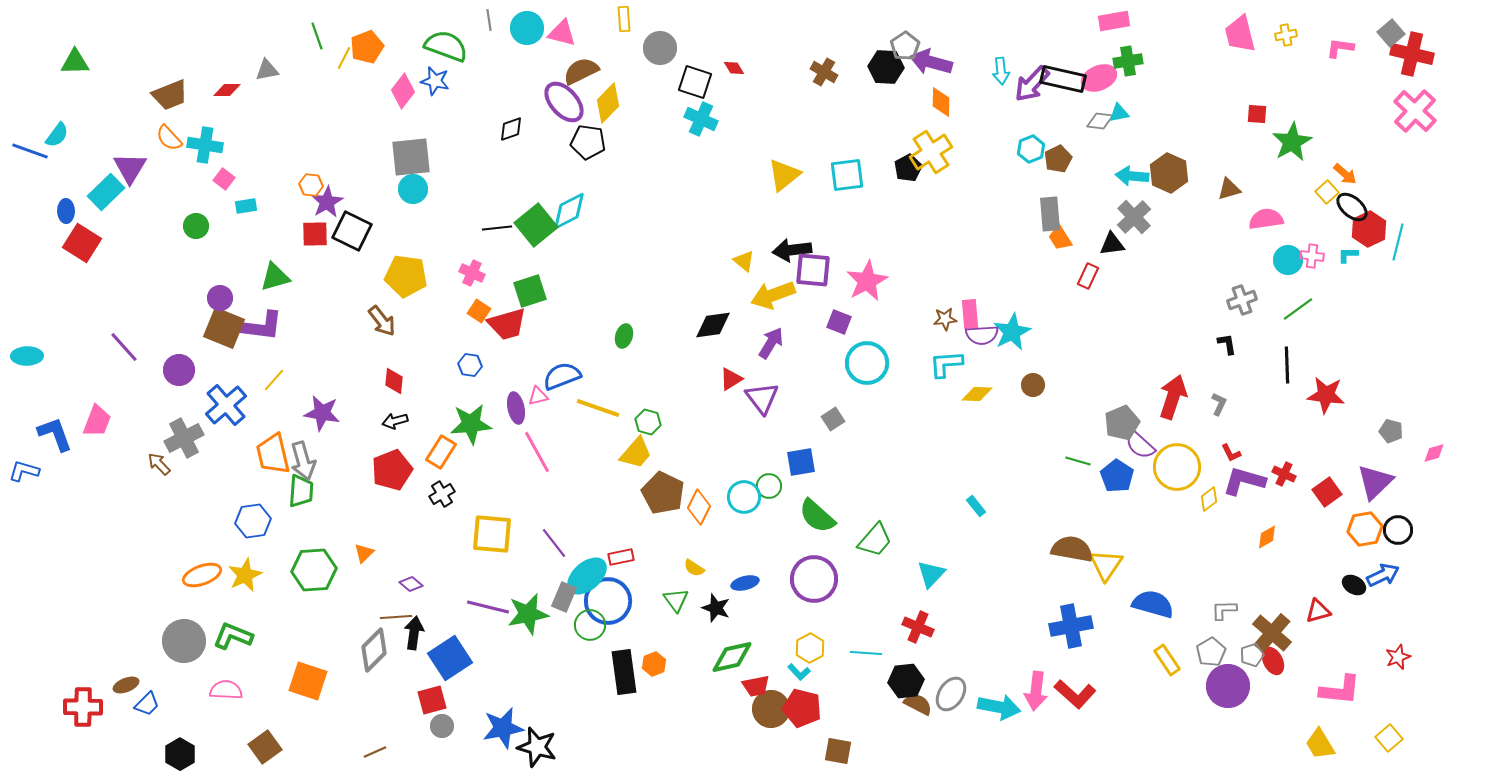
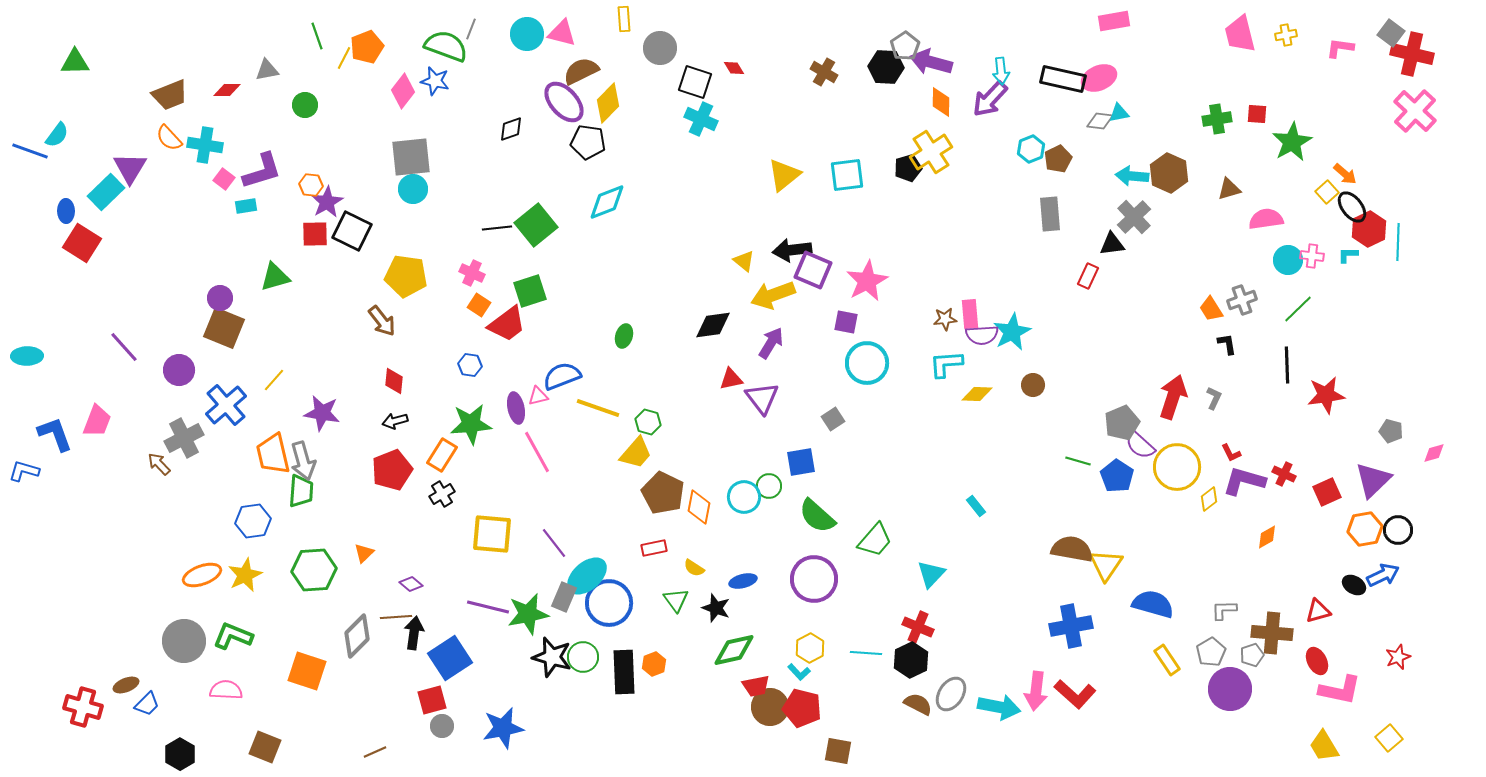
gray line at (489, 20): moved 18 px left, 9 px down; rotated 30 degrees clockwise
cyan circle at (527, 28): moved 6 px down
gray square at (1391, 33): rotated 12 degrees counterclockwise
green cross at (1128, 61): moved 89 px right, 58 px down
purple arrow at (1032, 84): moved 42 px left, 15 px down
black pentagon at (908, 168): rotated 12 degrees clockwise
black ellipse at (1352, 207): rotated 12 degrees clockwise
cyan diamond at (569, 211): moved 38 px right, 9 px up; rotated 6 degrees clockwise
green circle at (196, 226): moved 109 px right, 121 px up
orange trapezoid at (1060, 238): moved 151 px right, 71 px down
cyan line at (1398, 242): rotated 12 degrees counterclockwise
purple square at (813, 270): rotated 18 degrees clockwise
green line at (1298, 309): rotated 8 degrees counterclockwise
orange square at (479, 311): moved 6 px up
purple square at (839, 322): moved 7 px right; rotated 10 degrees counterclockwise
red trapezoid at (507, 324): rotated 21 degrees counterclockwise
purple L-shape at (262, 326): moved 155 px up; rotated 24 degrees counterclockwise
red triangle at (731, 379): rotated 20 degrees clockwise
red star at (1326, 395): rotated 15 degrees counterclockwise
gray L-shape at (1219, 404): moved 5 px left, 6 px up
orange rectangle at (441, 452): moved 1 px right, 3 px down
purple triangle at (1375, 482): moved 2 px left, 2 px up
red square at (1327, 492): rotated 12 degrees clockwise
orange diamond at (699, 507): rotated 16 degrees counterclockwise
red rectangle at (621, 557): moved 33 px right, 9 px up
blue ellipse at (745, 583): moved 2 px left, 2 px up
blue circle at (608, 601): moved 1 px right, 2 px down
green circle at (590, 625): moved 7 px left, 32 px down
brown cross at (1272, 633): rotated 36 degrees counterclockwise
gray diamond at (374, 650): moved 17 px left, 14 px up
green diamond at (732, 657): moved 2 px right, 7 px up
red ellipse at (1273, 661): moved 44 px right
black rectangle at (624, 672): rotated 6 degrees clockwise
orange square at (308, 681): moved 1 px left, 10 px up
black hexagon at (906, 681): moved 5 px right, 21 px up; rotated 20 degrees counterclockwise
purple circle at (1228, 686): moved 2 px right, 3 px down
pink L-shape at (1340, 690): rotated 6 degrees clockwise
red cross at (83, 707): rotated 15 degrees clockwise
brown circle at (771, 709): moved 1 px left, 2 px up
yellow trapezoid at (1320, 744): moved 4 px right, 2 px down
brown square at (265, 747): rotated 32 degrees counterclockwise
black star at (537, 747): moved 15 px right, 90 px up
